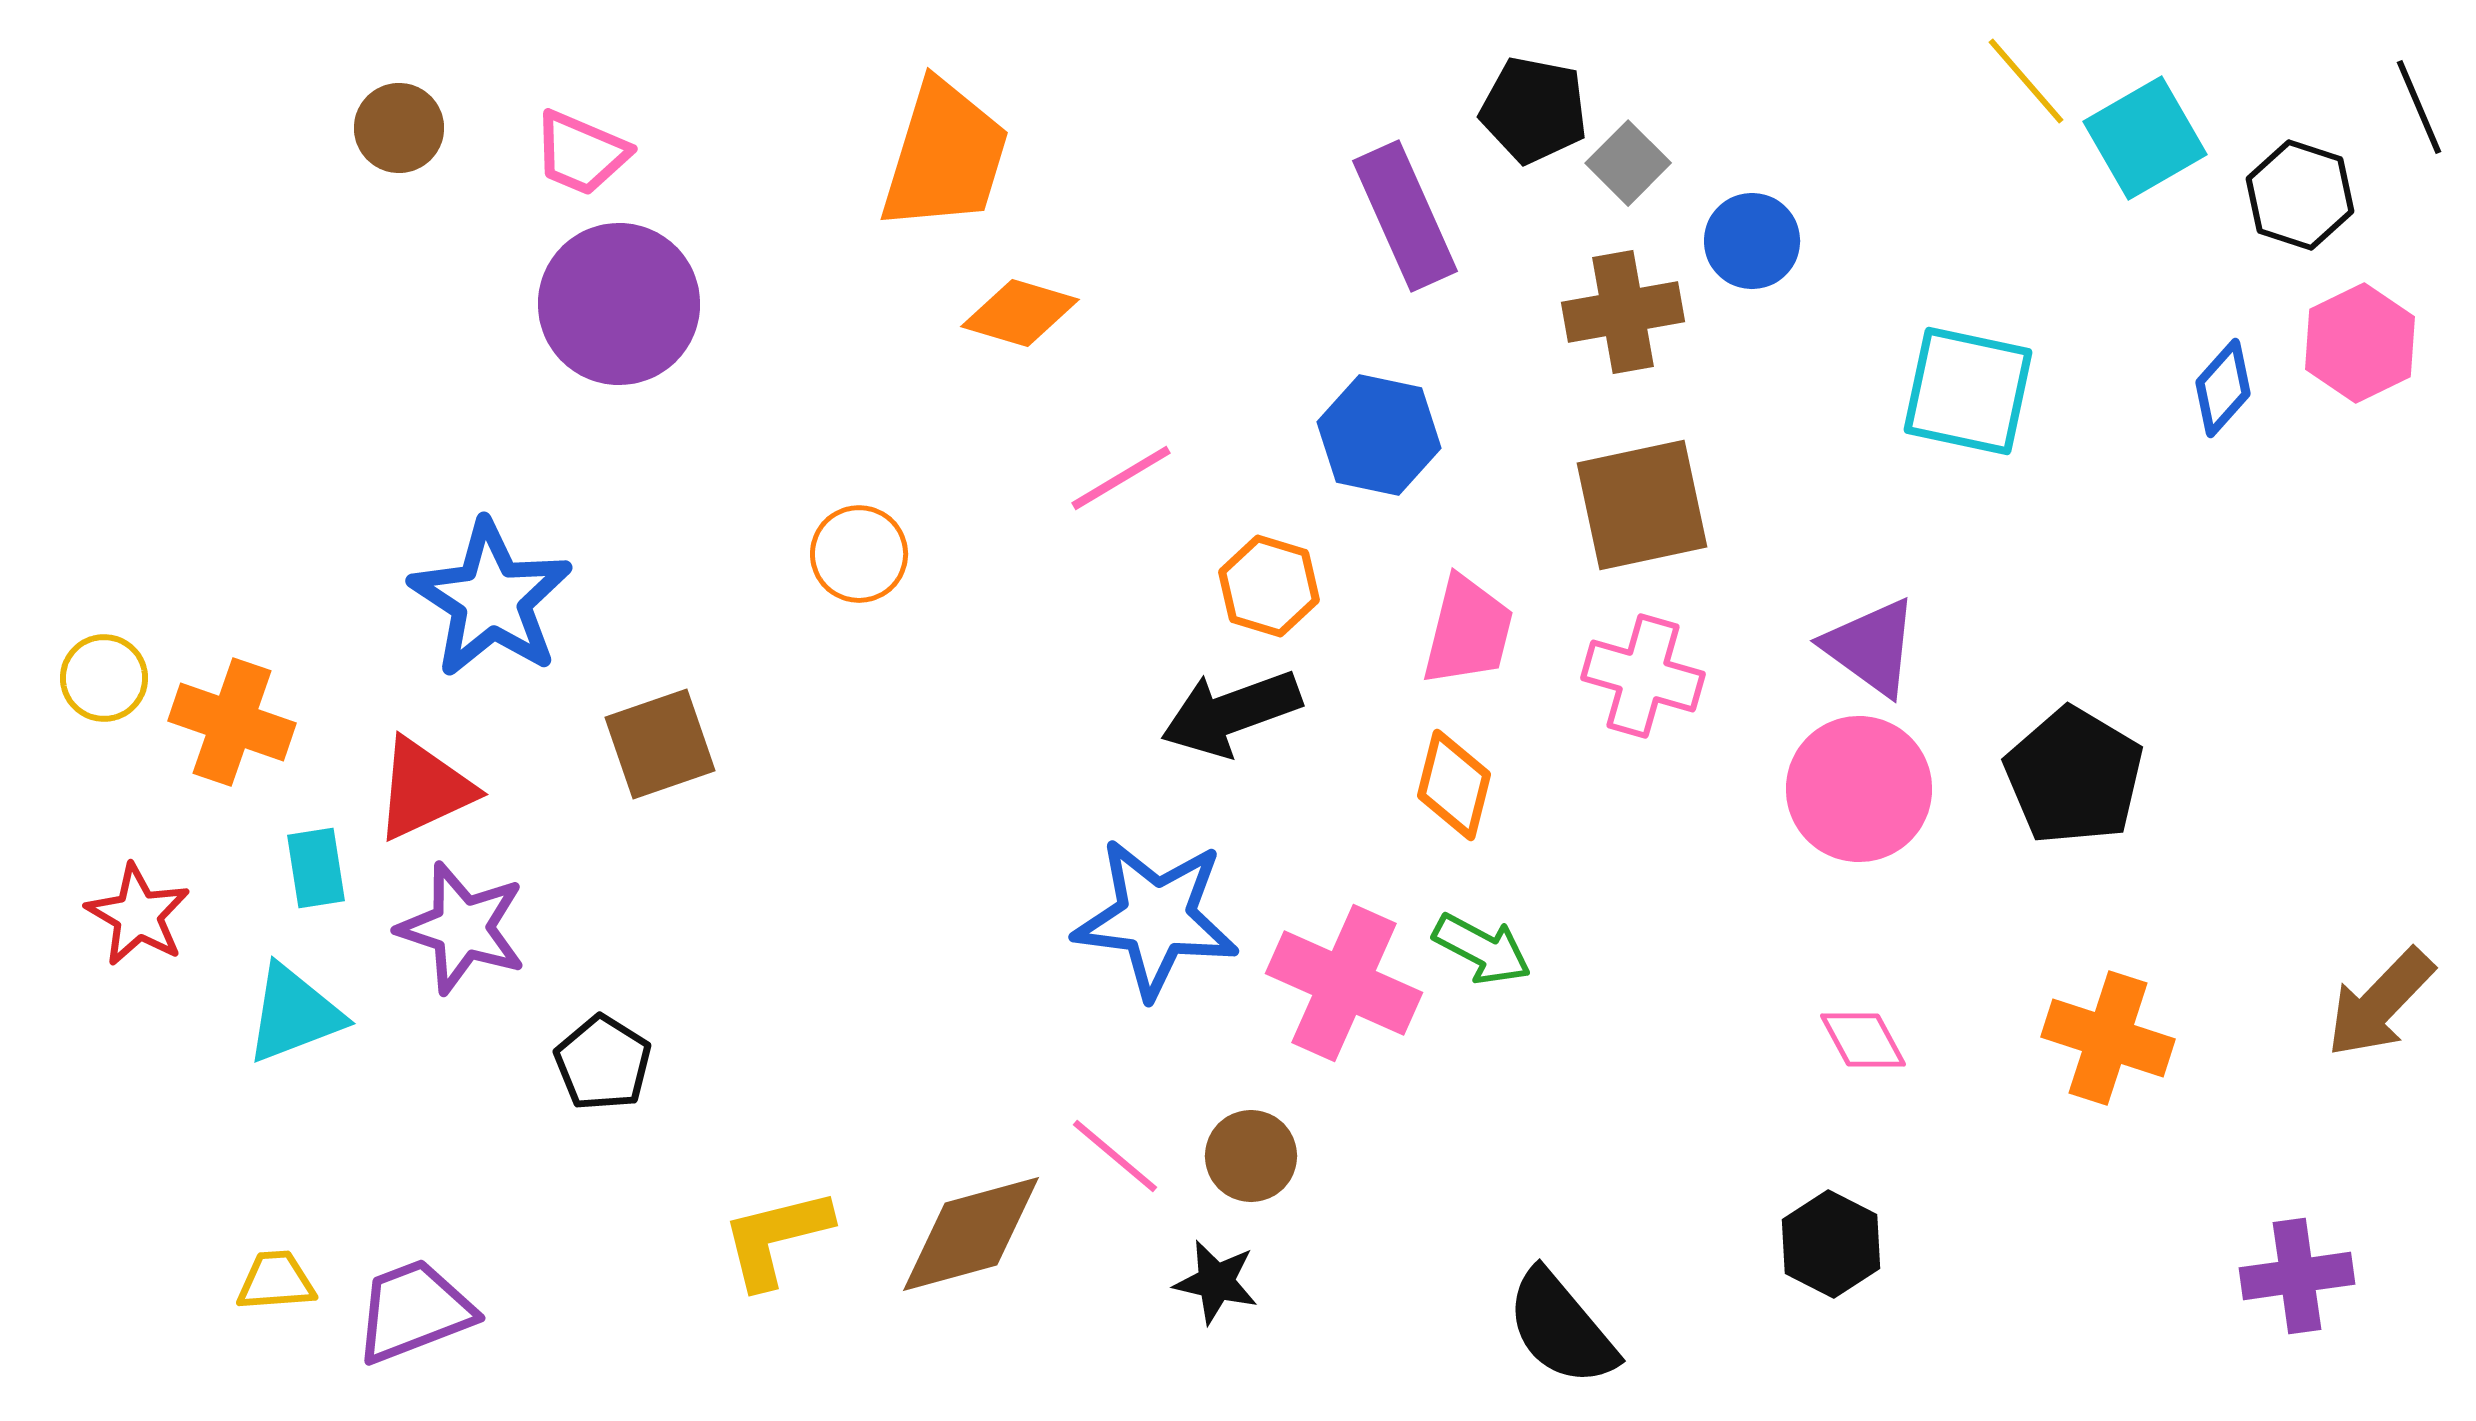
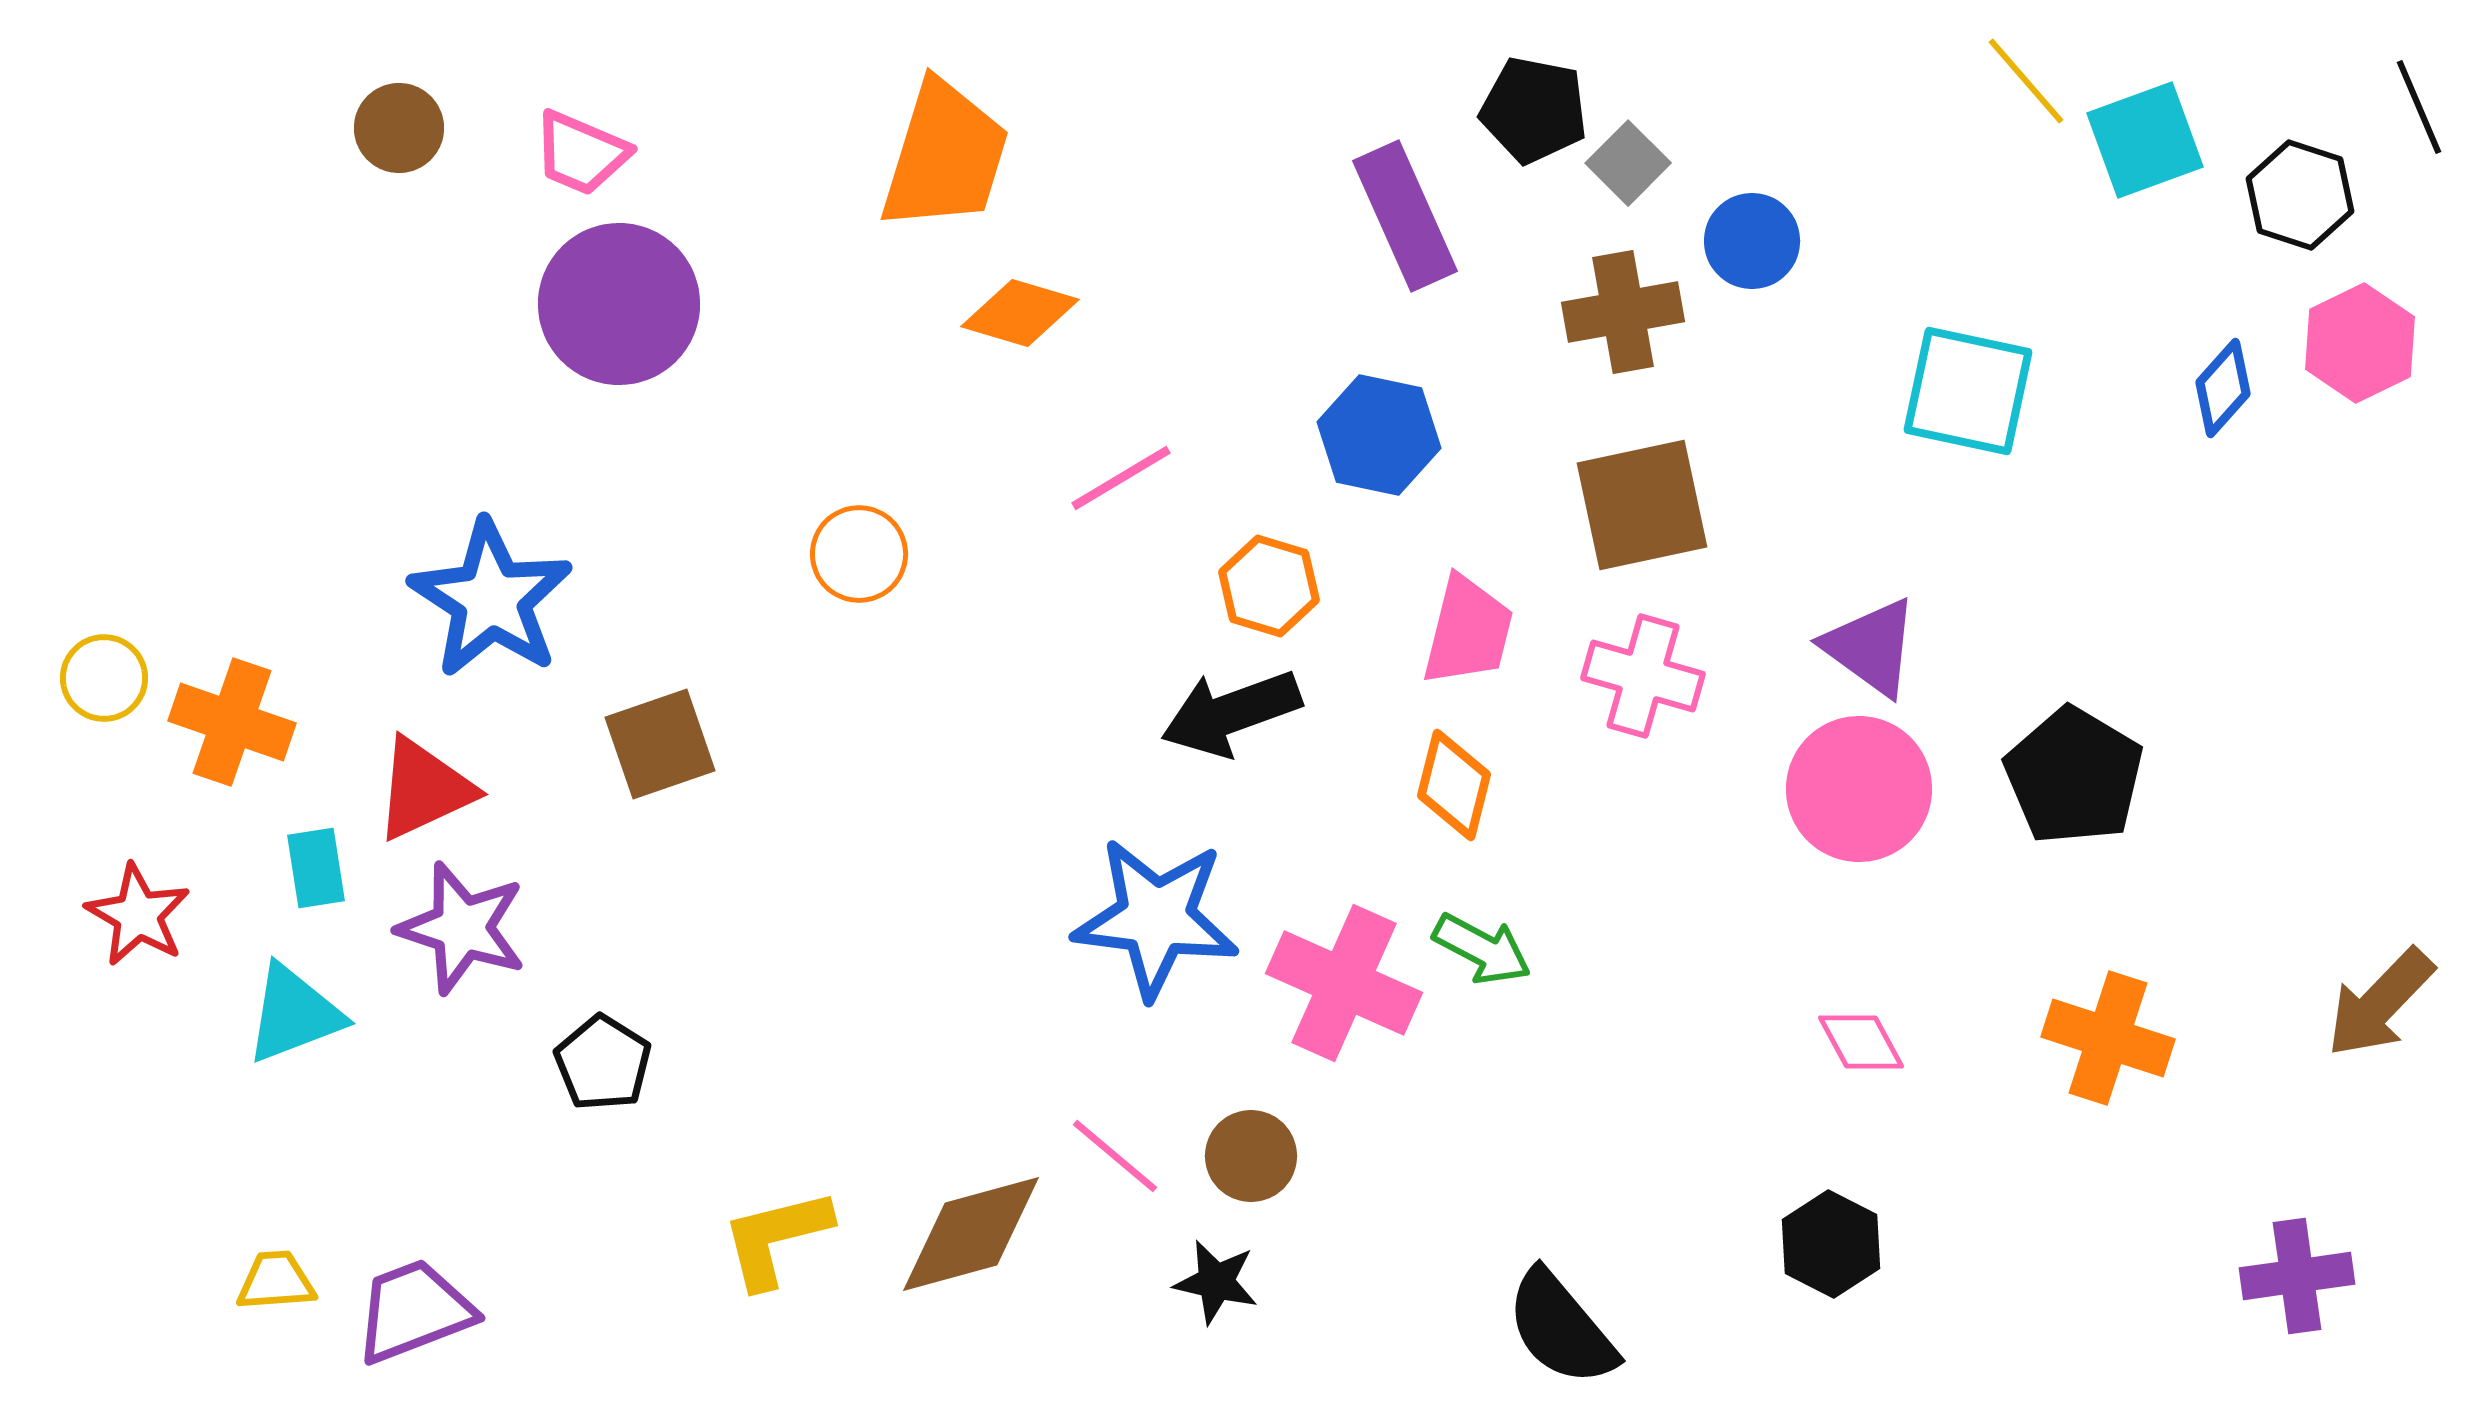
cyan square at (2145, 138): moved 2 px down; rotated 10 degrees clockwise
pink diamond at (1863, 1040): moved 2 px left, 2 px down
